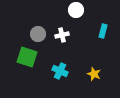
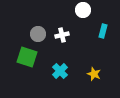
white circle: moved 7 px right
cyan cross: rotated 21 degrees clockwise
